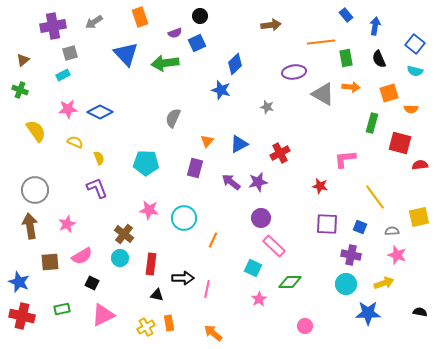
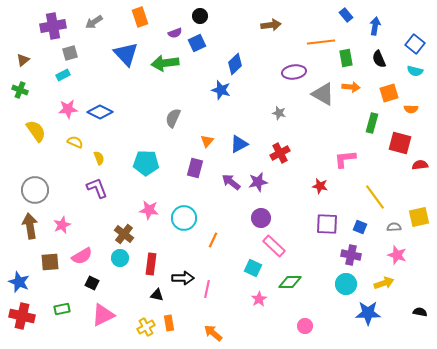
gray star at (267, 107): moved 12 px right, 6 px down
pink star at (67, 224): moved 5 px left, 1 px down
gray semicircle at (392, 231): moved 2 px right, 4 px up
